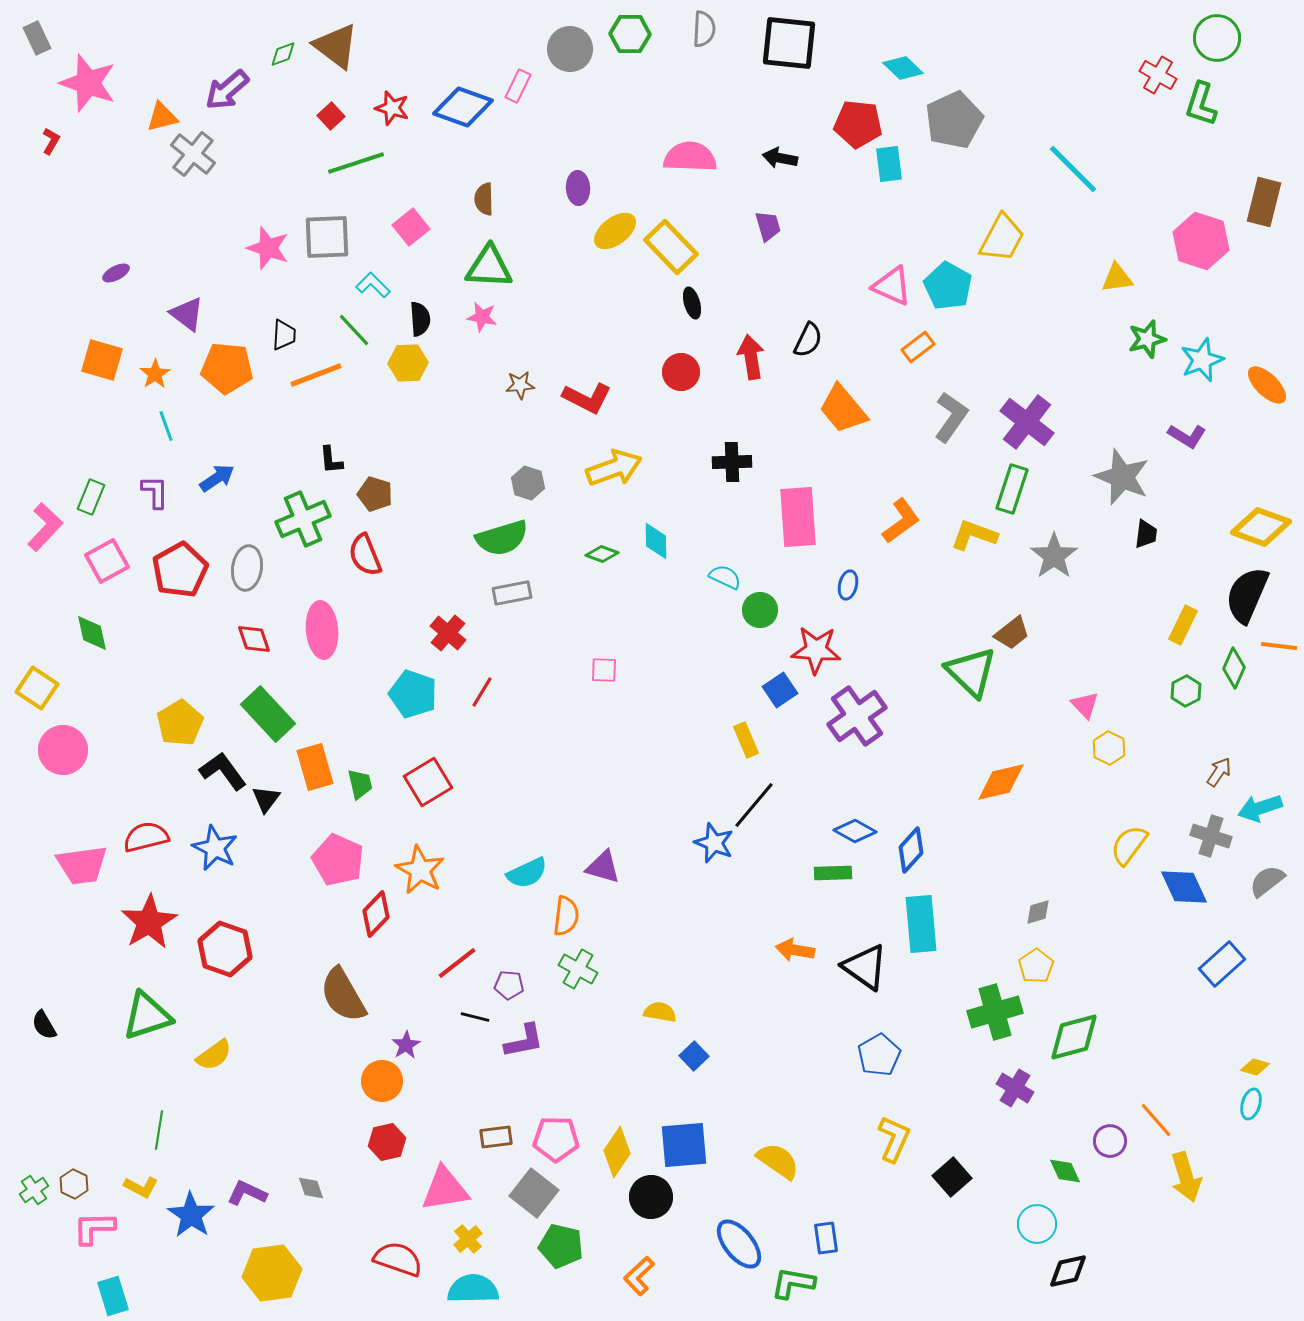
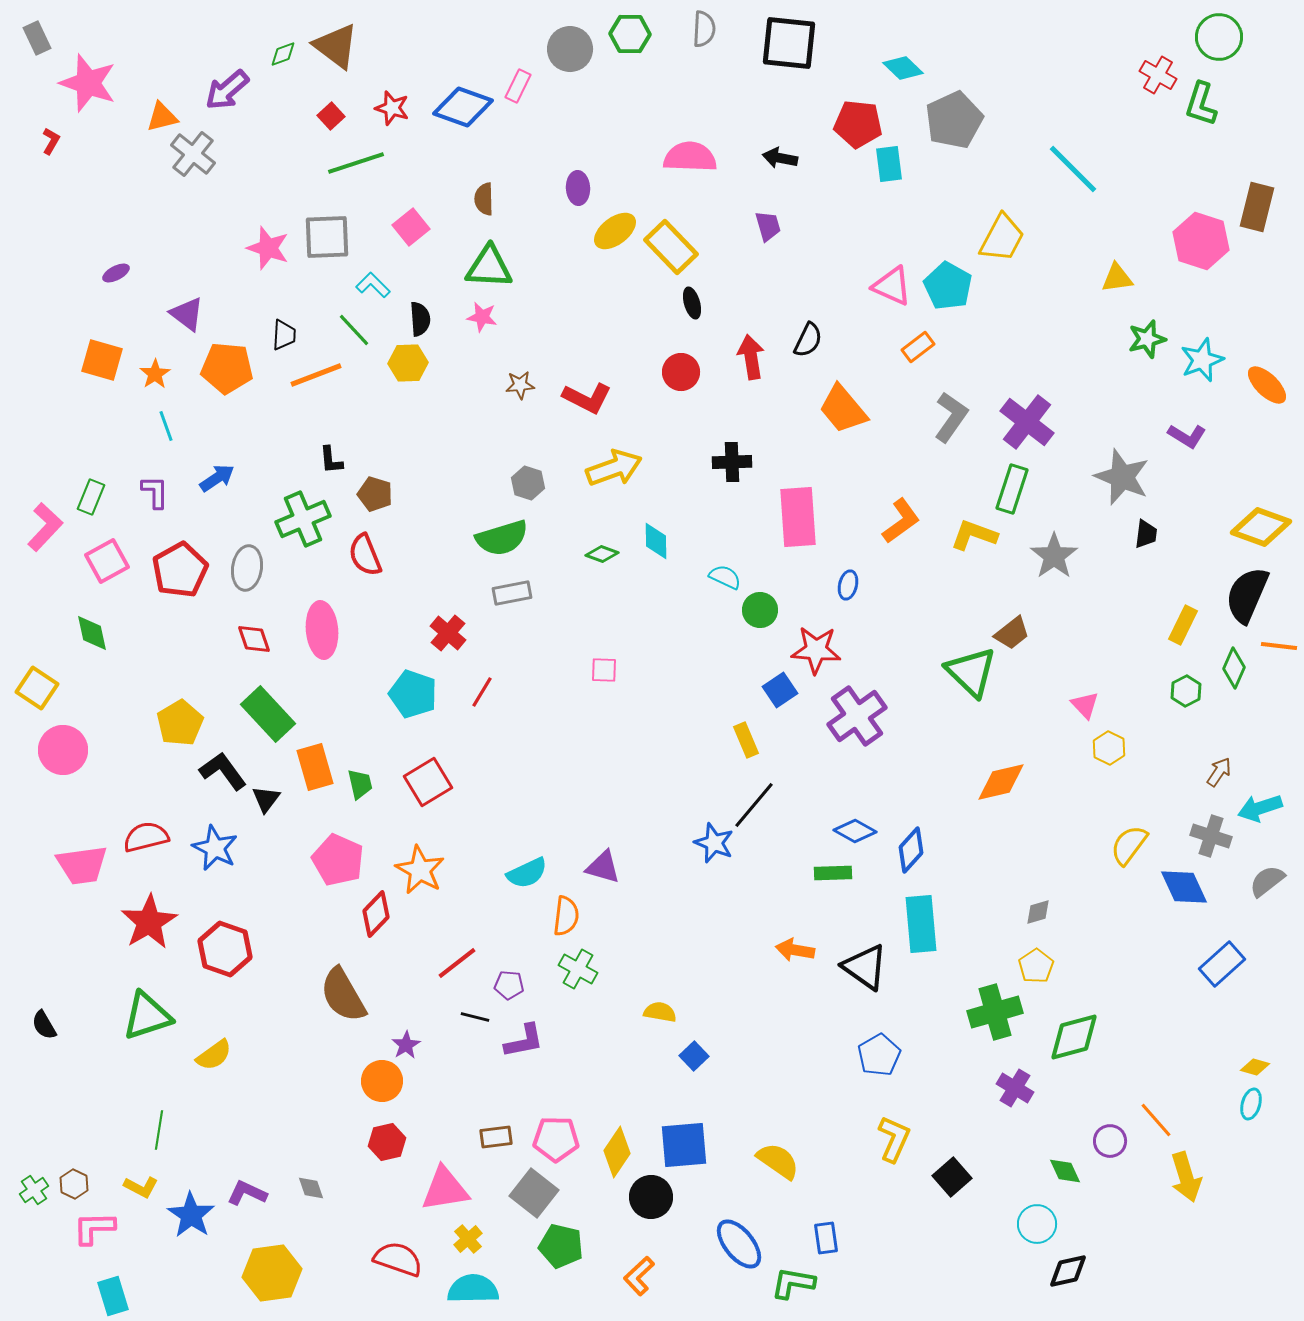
green circle at (1217, 38): moved 2 px right, 1 px up
brown rectangle at (1264, 202): moved 7 px left, 5 px down
